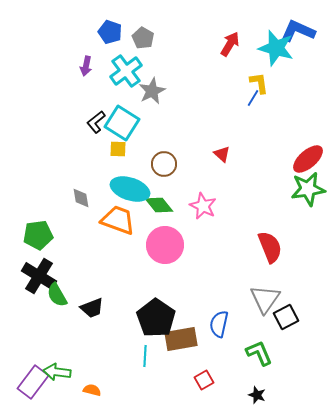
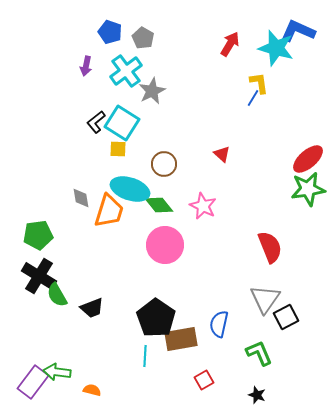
orange trapezoid: moved 9 px left, 9 px up; rotated 87 degrees clockwise
